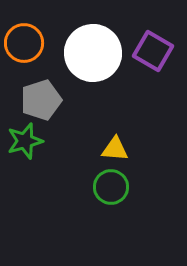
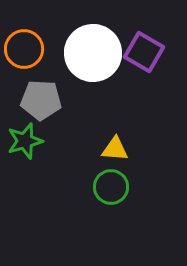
orange circle: moved 6 px down
purple square: moved 9 px left, 1 px down
gray pentagon: rotated 21 degrees clockwise
